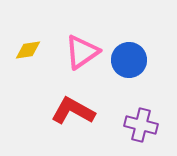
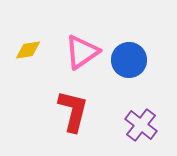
red L-shape: rotated 75 degrees clockwise
purple cross: rotated 24 degrees clockwise
